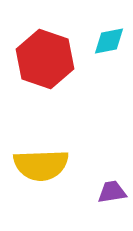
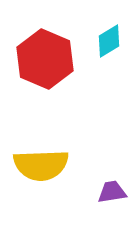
cyan diamond: rotated 20 degrees counterclockwise
red hexagon: rotated 4 degrees clockwise
